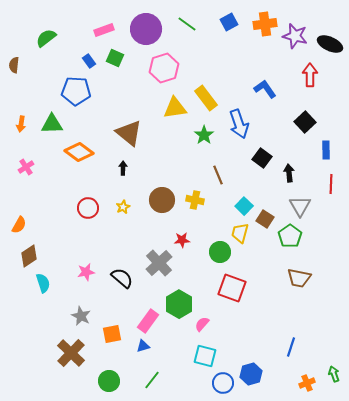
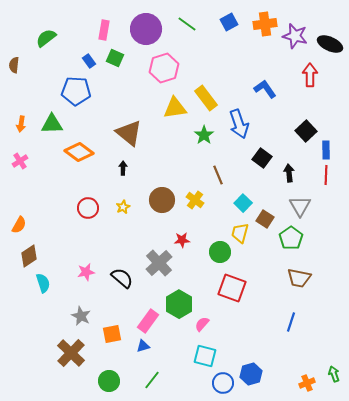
pink rectangle at (104, 30): rotated 60 degrees counterclockwise
black square at (305, 122): moved 1 px right, 9 px down
pink cross at (26, 167): moved 6 px left, 6 px up
red line at (331, 184): moved 5 px left, 9 px up
yellow cross at (195, 200): rotated 24 degrees clockwise
cyan square at (244, 206): moved 1 px left, 3 px up
green pentagon at (290, 236): moved 1 px right, 2 px down
blue line at (291, 347): moved 25 px up
